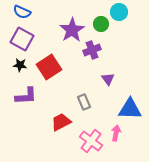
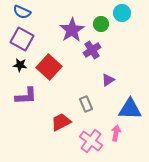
cyan circle: moved 3 px right, 1 px down
purple cross: rotated 12 degrees counterclockwise
red square: rotated 15 degrees counterclockwise
purple triangle: moved 1 px down; rotated 32 degrees clockwise
gray rectangle: moved 2 px right, 2 px down
